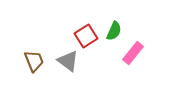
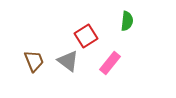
green semicircle: moved 13 px right, 10 px up; rotated 18 degrees counterclockwise
pink rectangle: moved 23 px left, 10 px down
